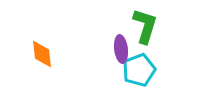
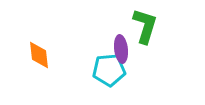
orange diamond: moved 3 px left, 1 px down
cyan pentagon: moved 30 px left; rotated 16 degrees clockwise
